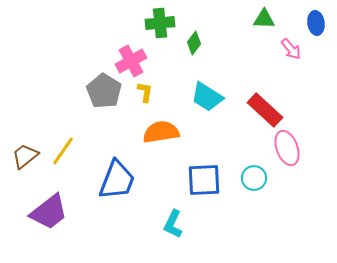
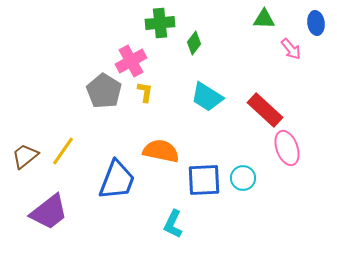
orange semicircle: moved 19 px down; rotated 21 degrees clockwise
cyan circle: moved 11 px left
